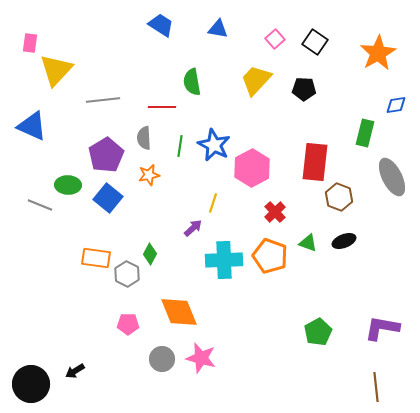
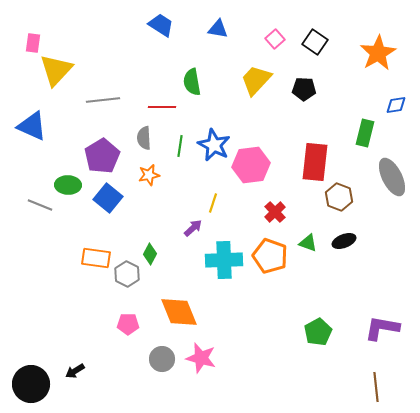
pink rectangle at (30, 43): moved 3 px right
purple pentagon at (106, 155): moved 4 px left, 1 px down
pink hexagon at (252, 168): moved 1 px left, 3 px up; rotated 21 degrees clockwise
